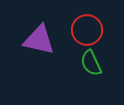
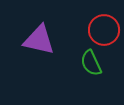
red circle: moved 17 px right
